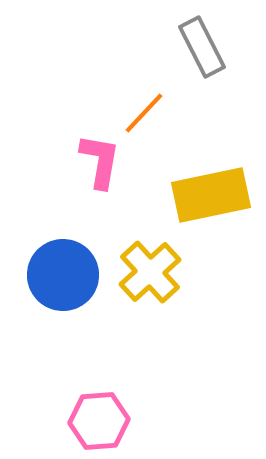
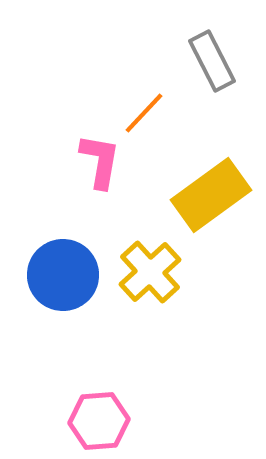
gray rectangle: moved 10 px right, 14 px down
yellow rectangle: rotated 24 degrees counterclockwise
